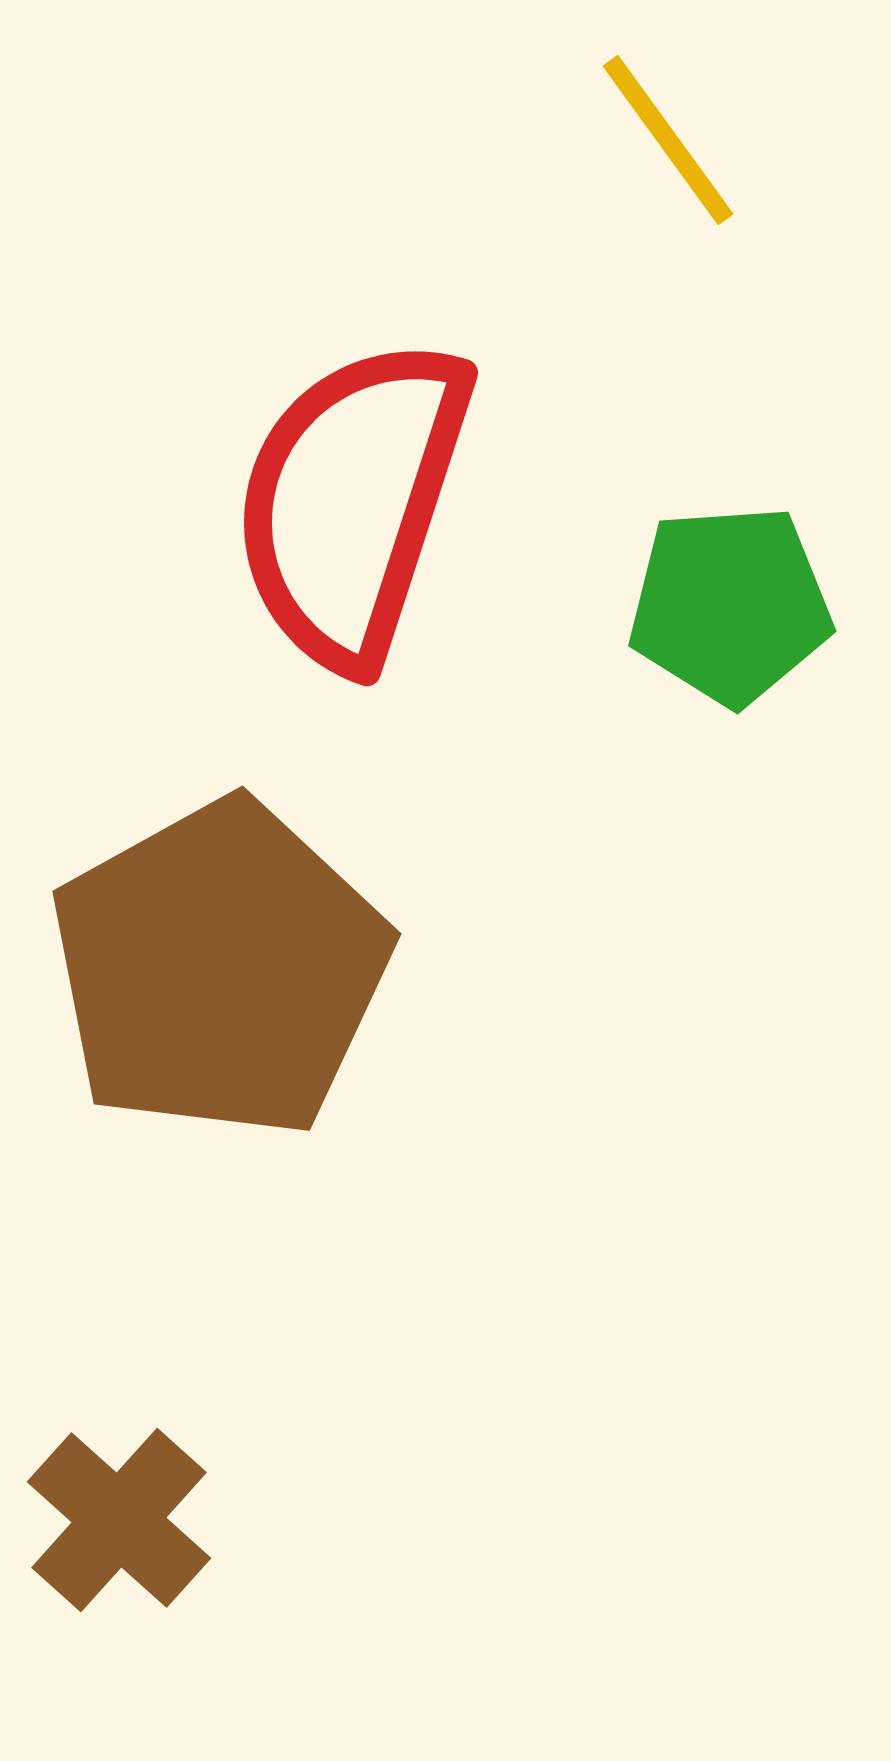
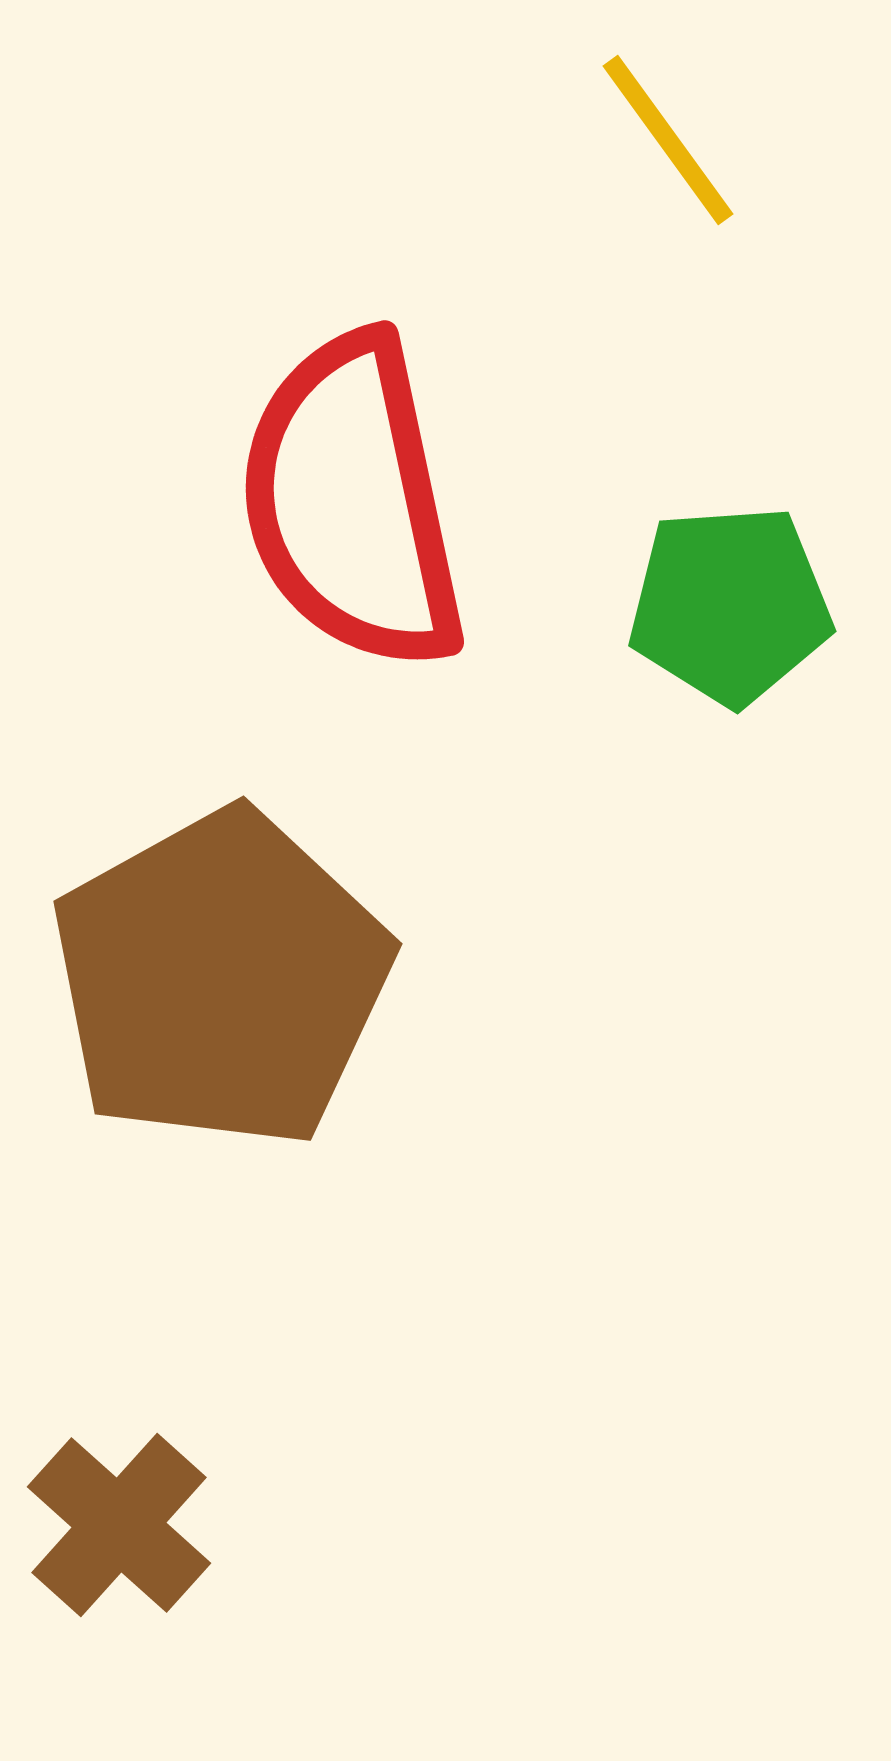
red semicircle: rotated 30 degrees counterclockwise
brown pentagon: moved 1 px right, 10 px down
brown cross: moved 5 px down
